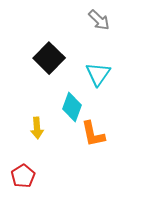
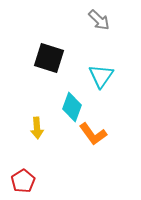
black square: rotated 28 degrees counterclockwise
cyan triangle: moved 3 px right, 2 px down
orange L-shape: rotated 24 degrees counterclockwise
red pentagon: moved 5 px down
